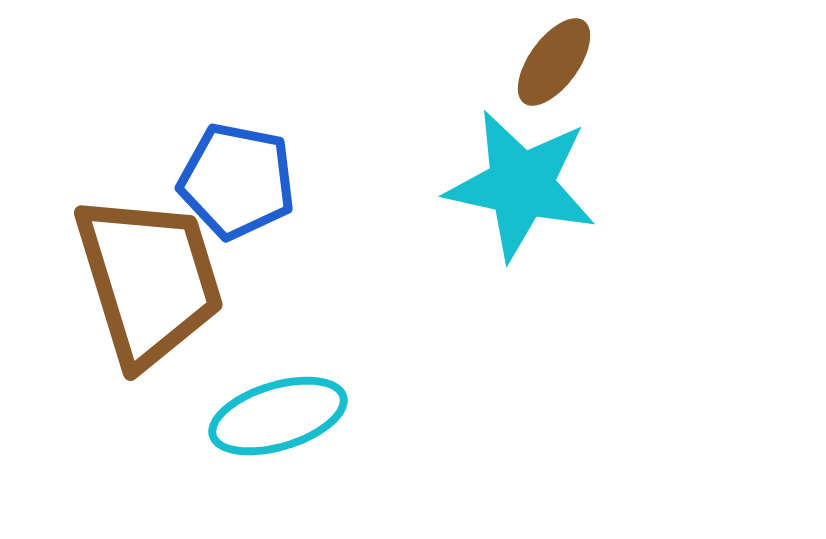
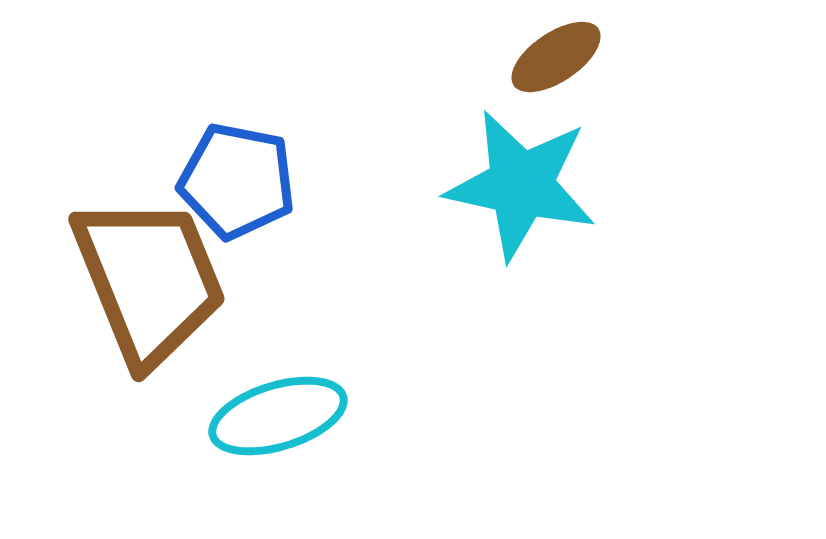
brown ellipse: moved 2 px right, 5 px up; rotated 20 degrees clockwise
brown trapezoid: rotated 5 degrees counterclockwise
